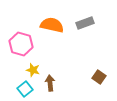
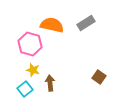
gray rectangle: moved 1 px right; rotated 12 degrees counterclockwise
pink hexagon: moved 9 px right
